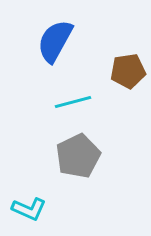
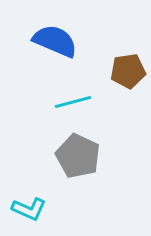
blue semicircle: rotated 84 degrees clockwise
gray pentagon: rotated 21 degrees counterclockwise
